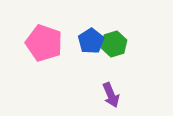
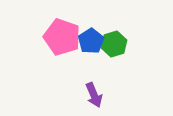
pink pentagon: moved 18 px right, 6 px up
purple arrow: moved 17 px left
